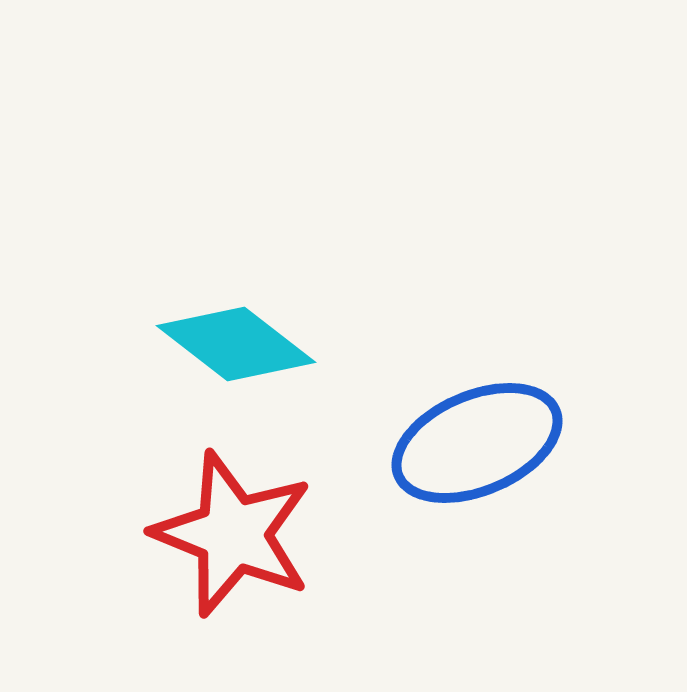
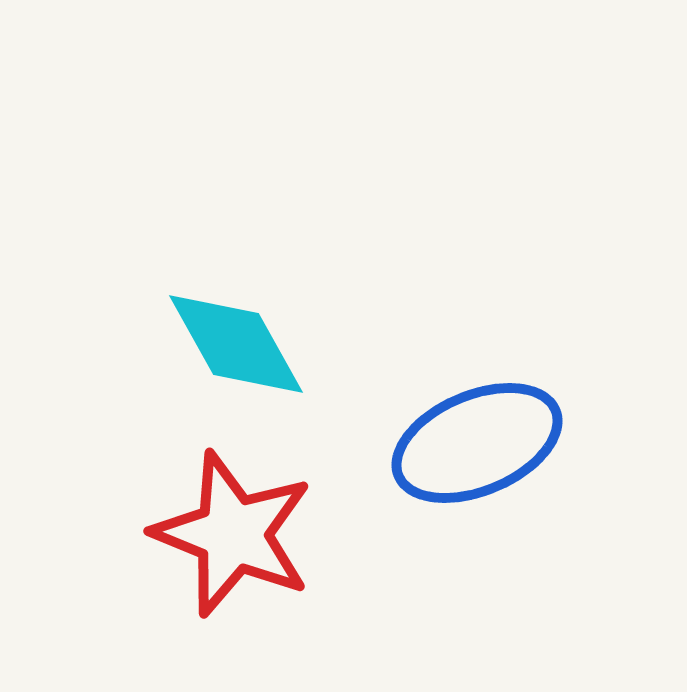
cyan diamond: rotated 23 degrees clockwise
